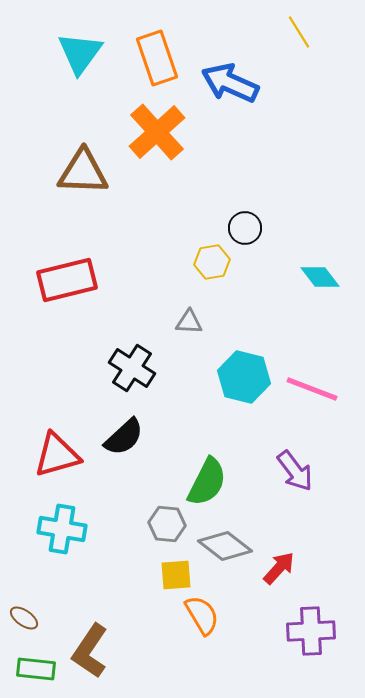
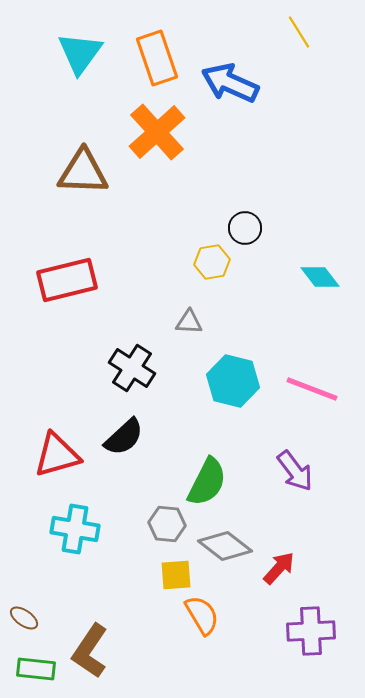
cyan hexagon: moved 11 px left, 4 px down
cyan cross: moved 13 px right
